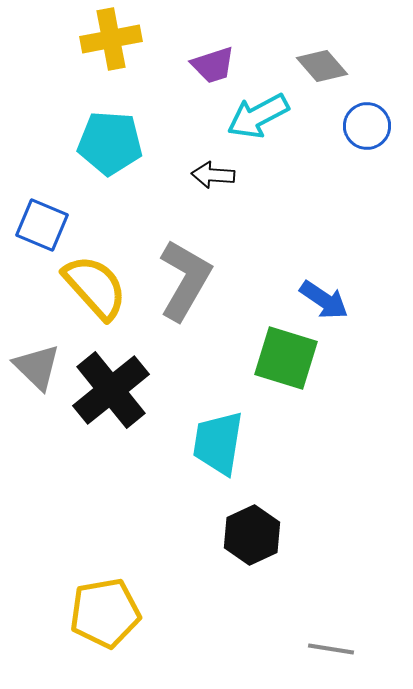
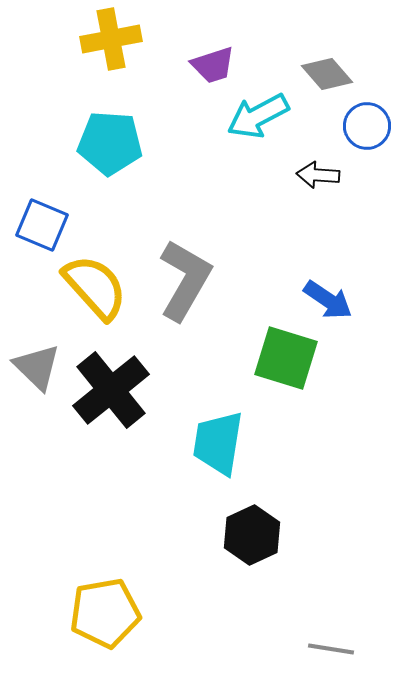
gray diamond: moved 5 px right, 8 px down
black arrow: moved 105 px right
blue arrow: moved 4 px right
